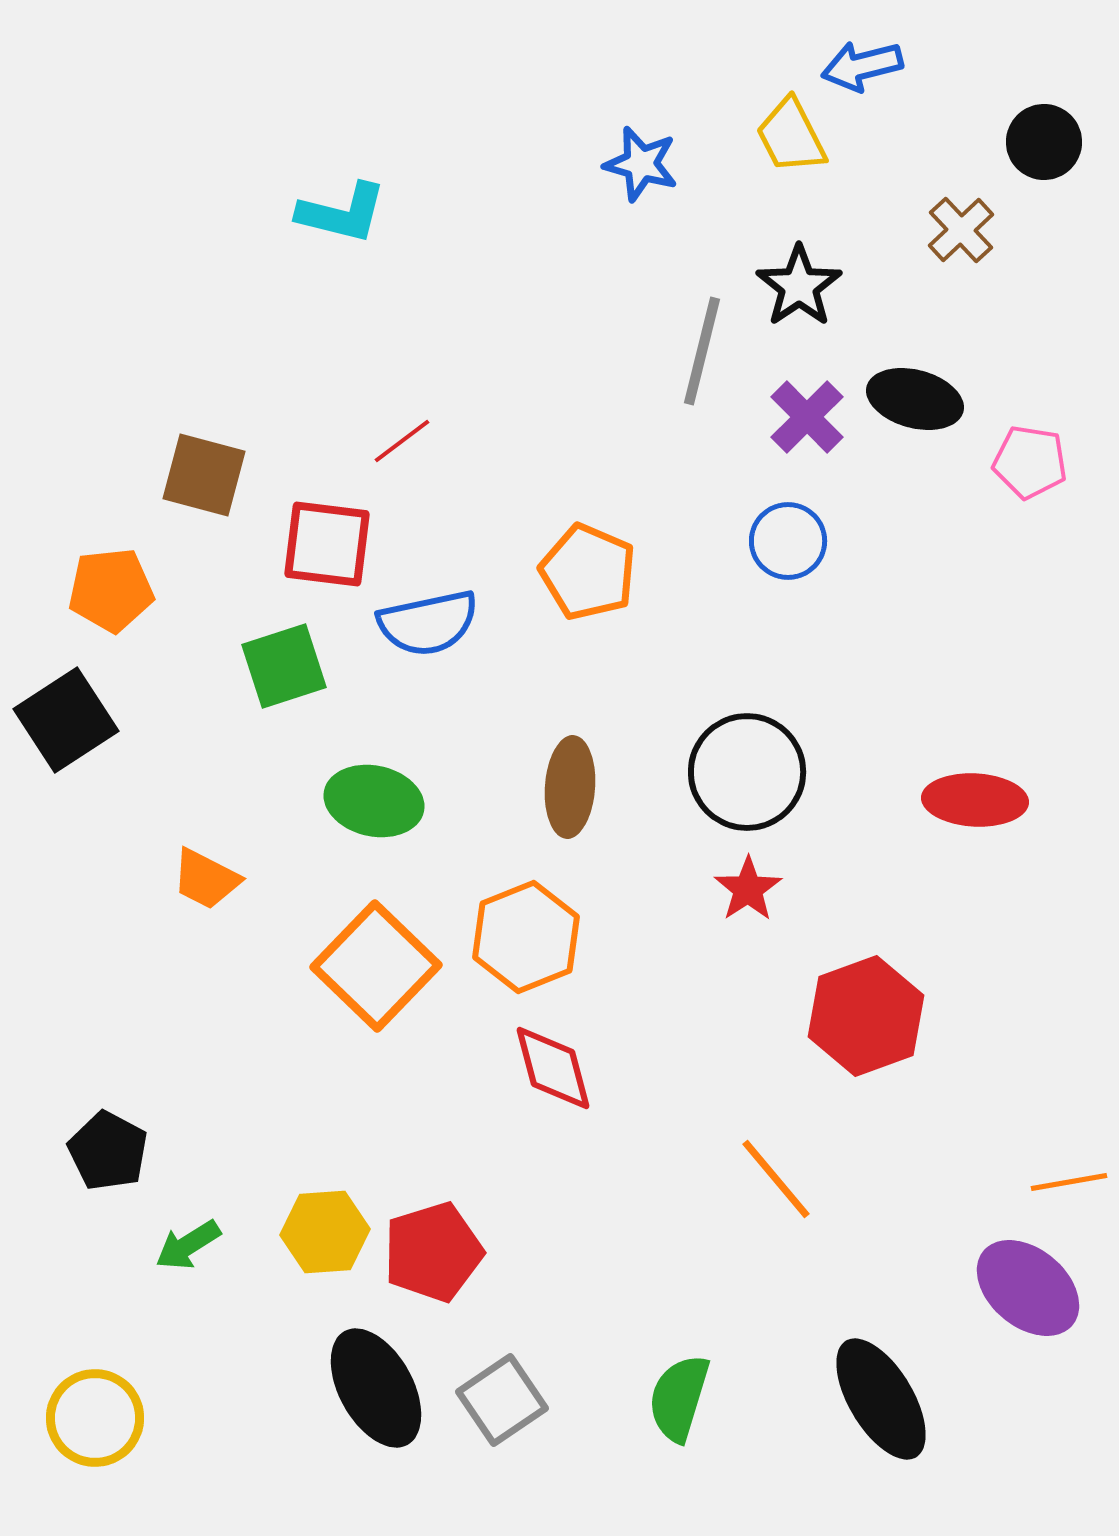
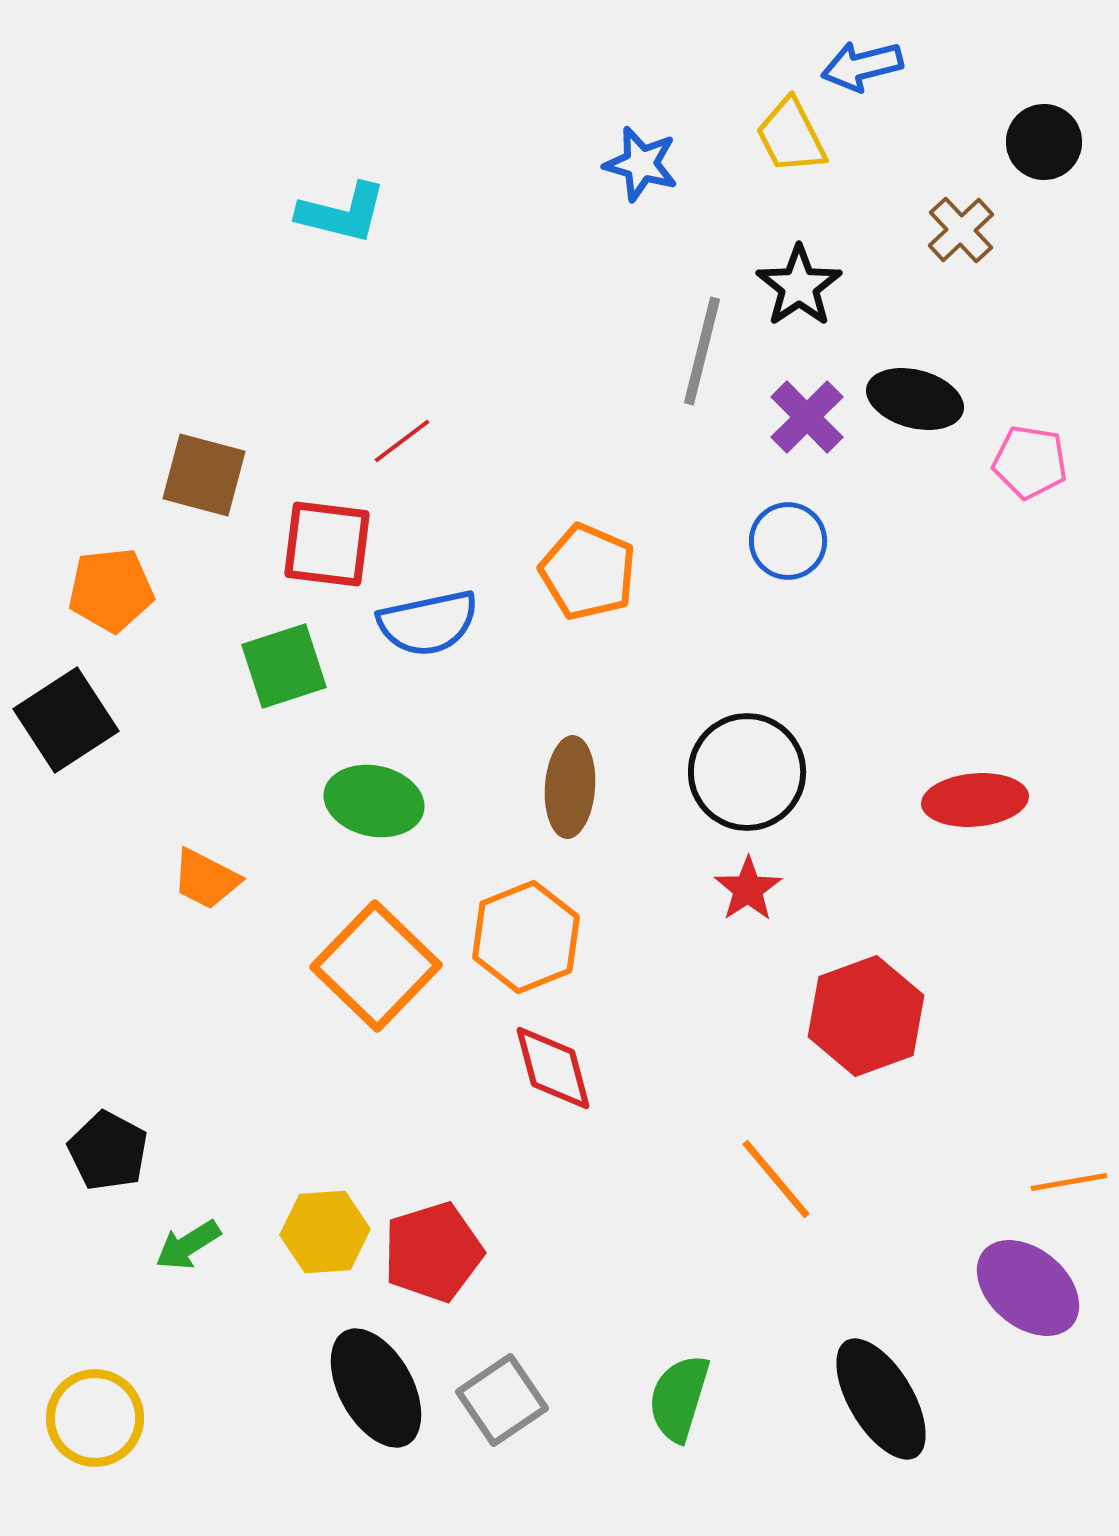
red ellipse at (975, 800): rotated 8 degrees counterclockwise
